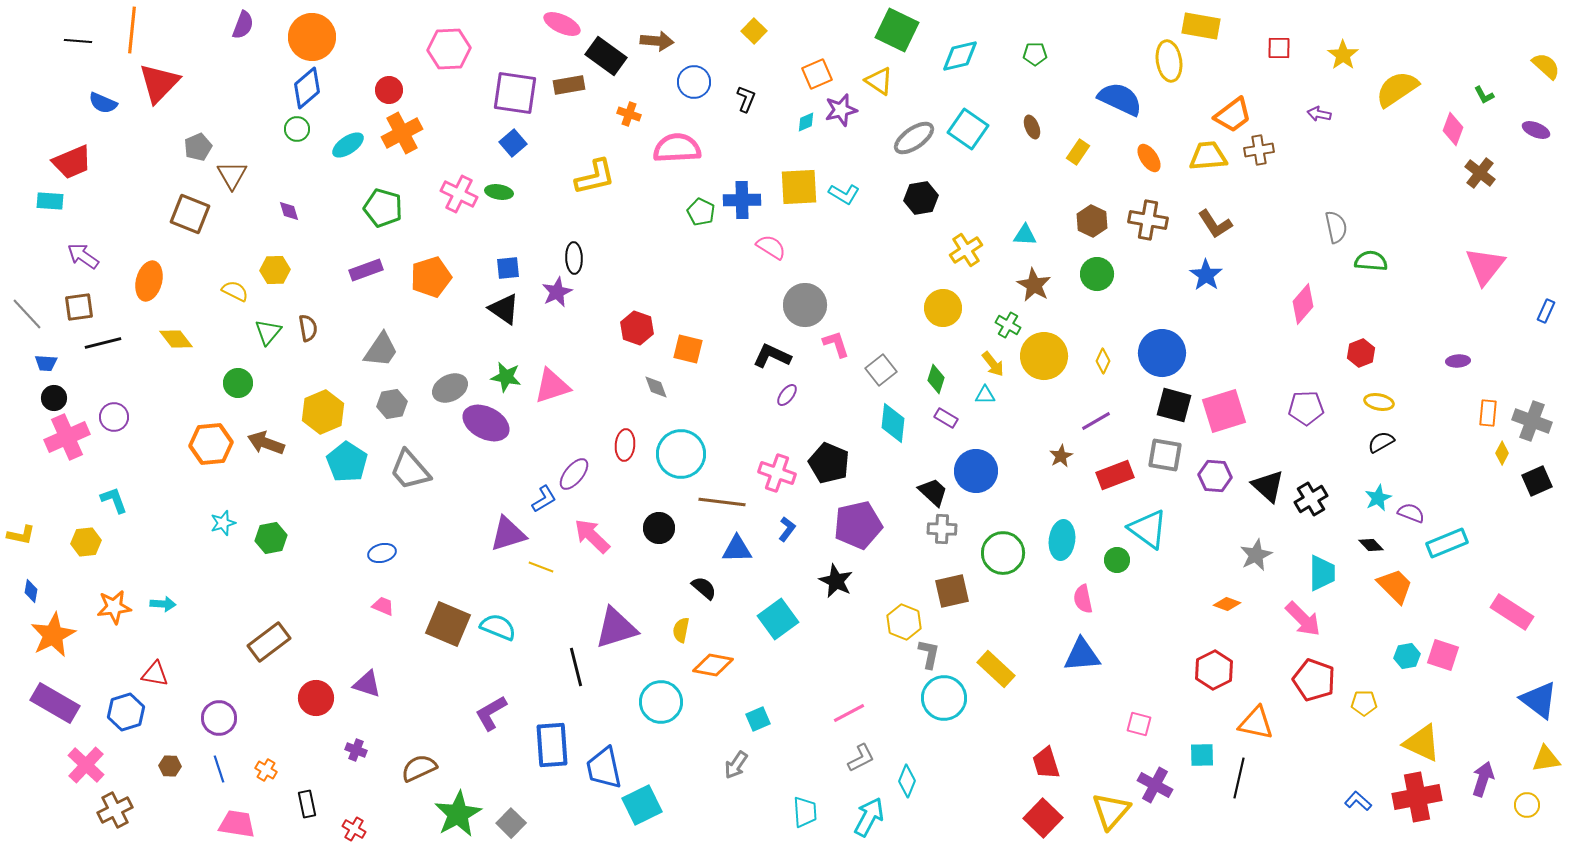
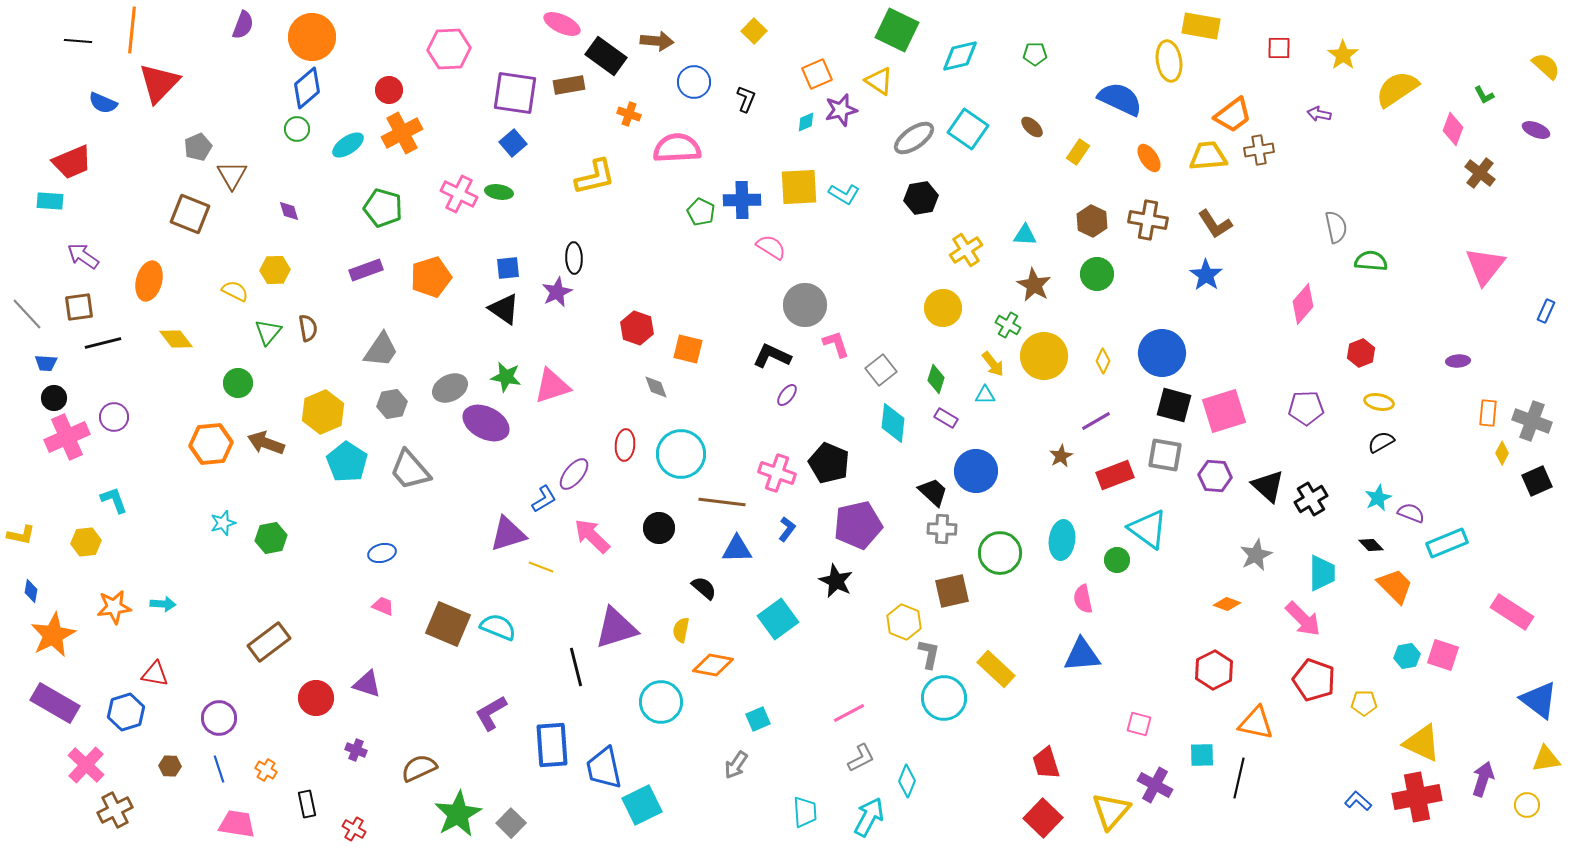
brown ellipse at (1032, 127): rotated 25 degrees counterclockwise
green circle at (1003, 553): moved 3 px left
